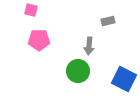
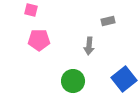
green circle: moved 5 px left, 10 px down
blue square: rotated 25 degrees clockwise
